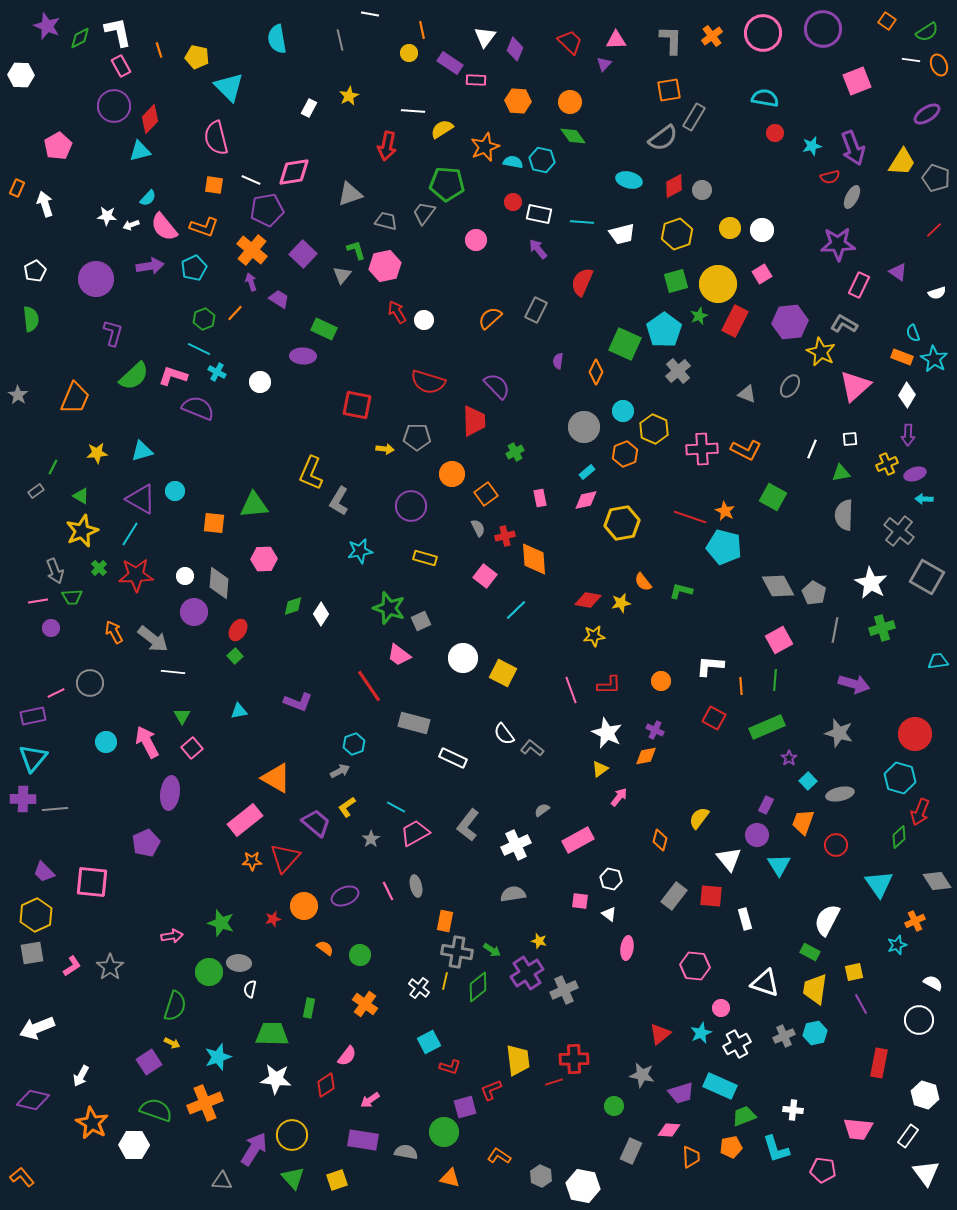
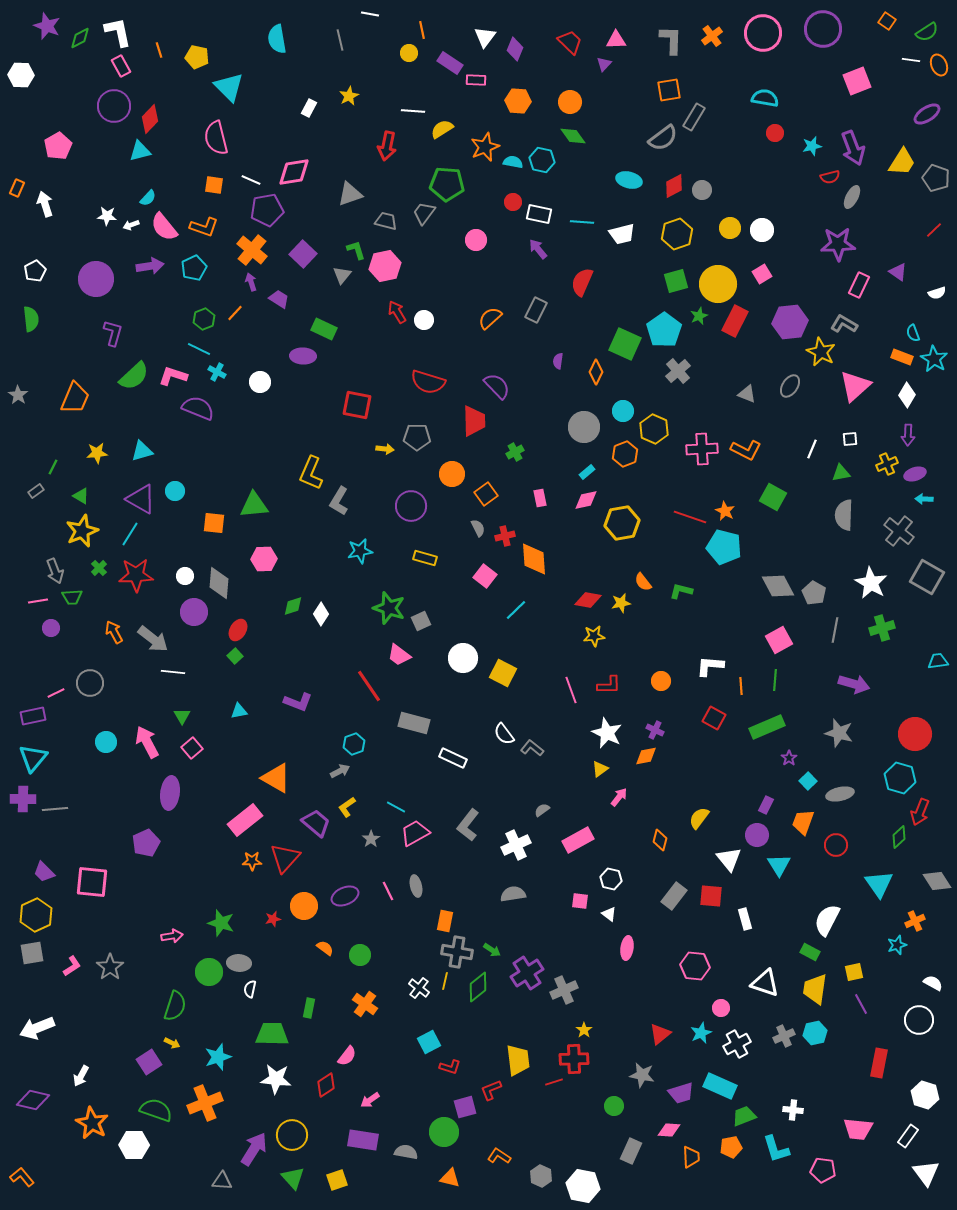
yellow star at (539, 941): moved 45 px right, 89 px down; rotated 21 degrees clockwise
